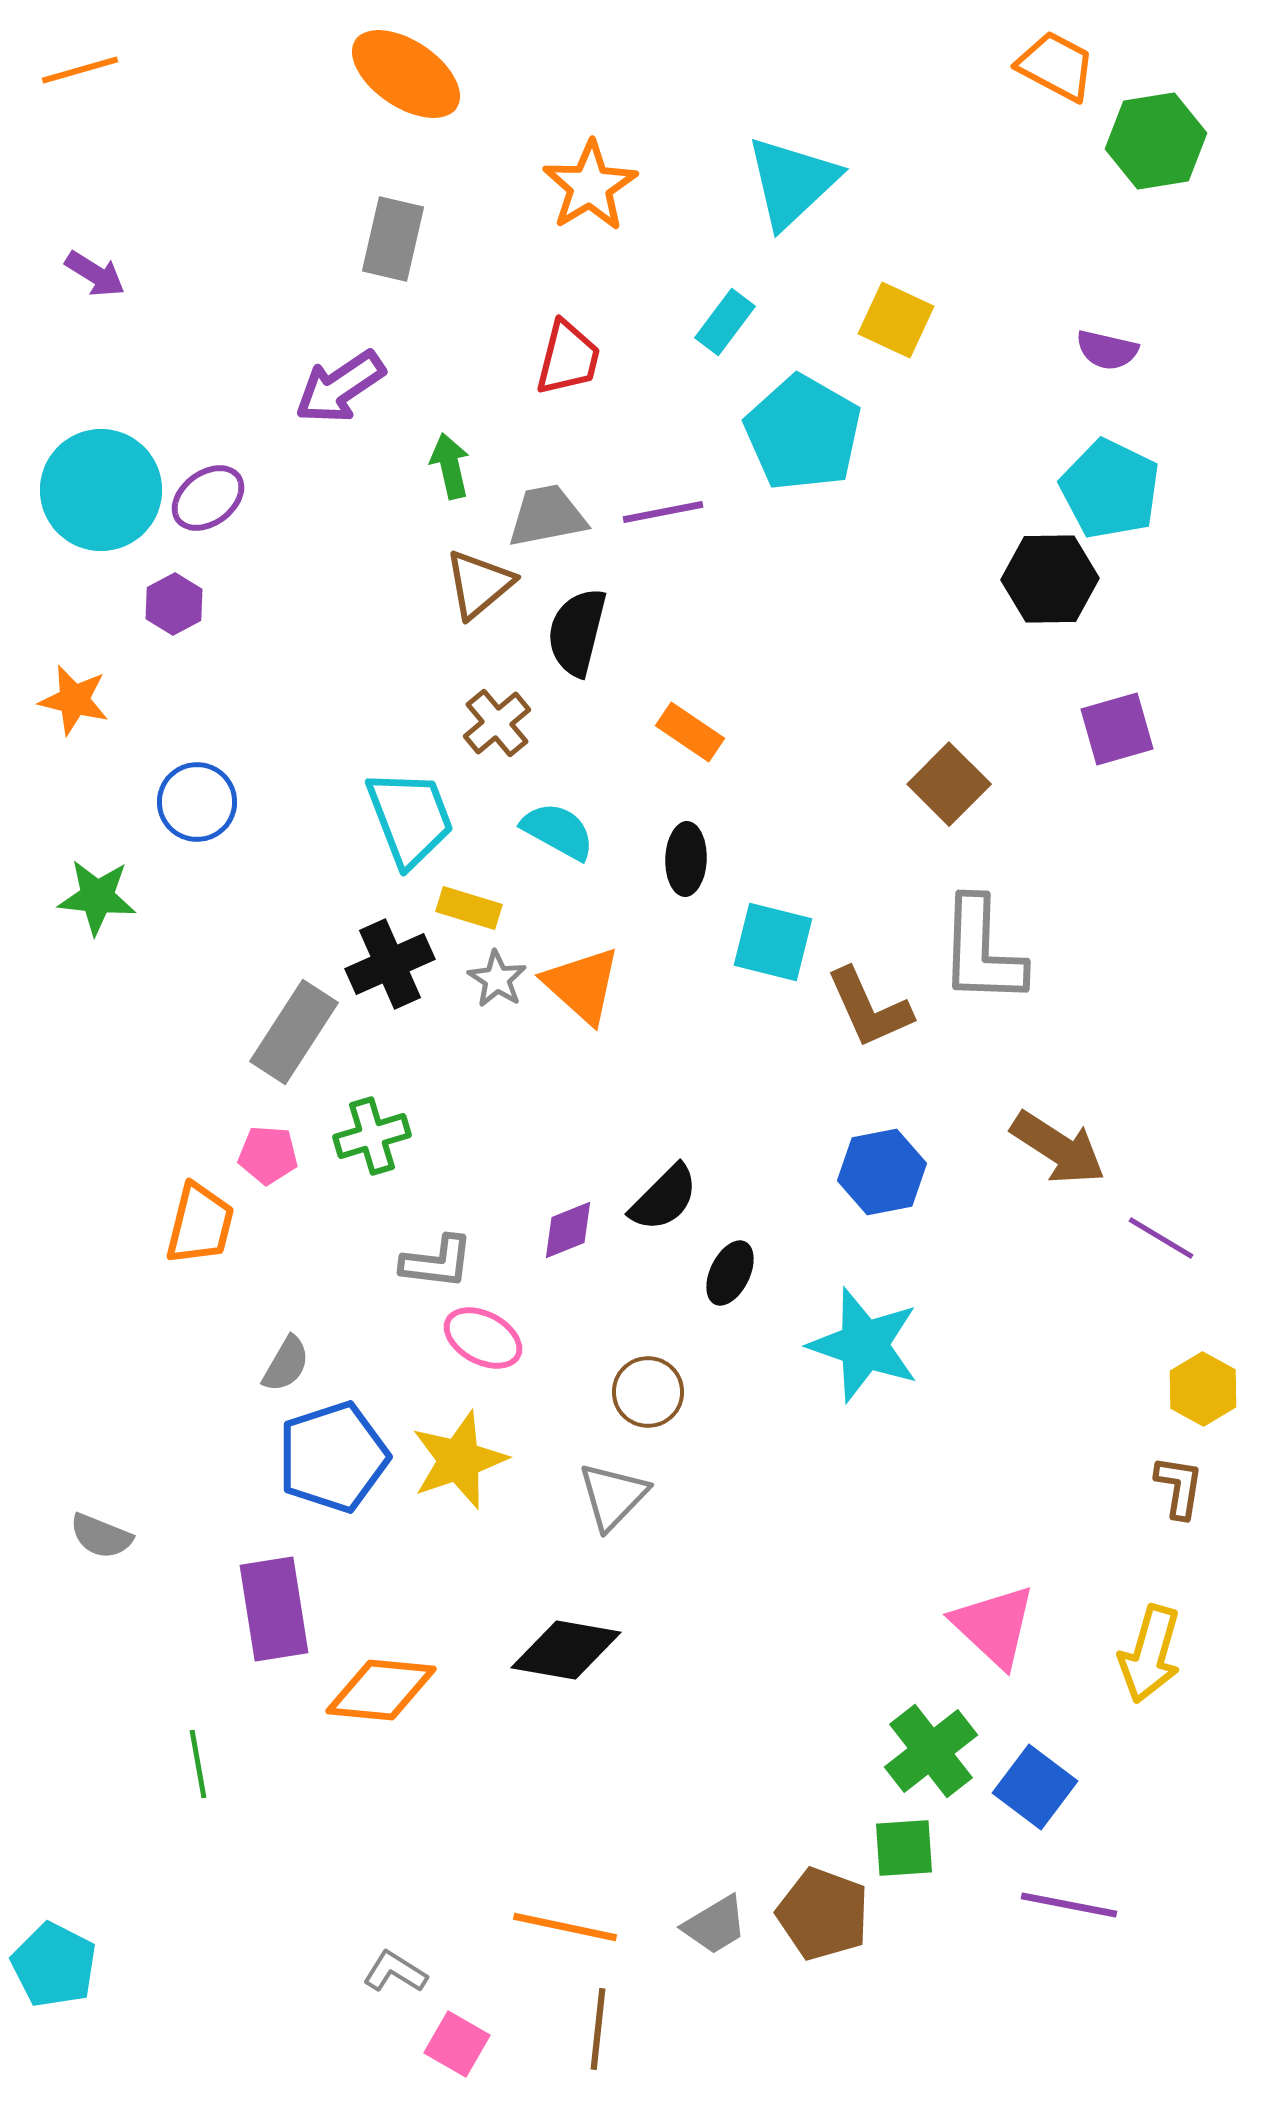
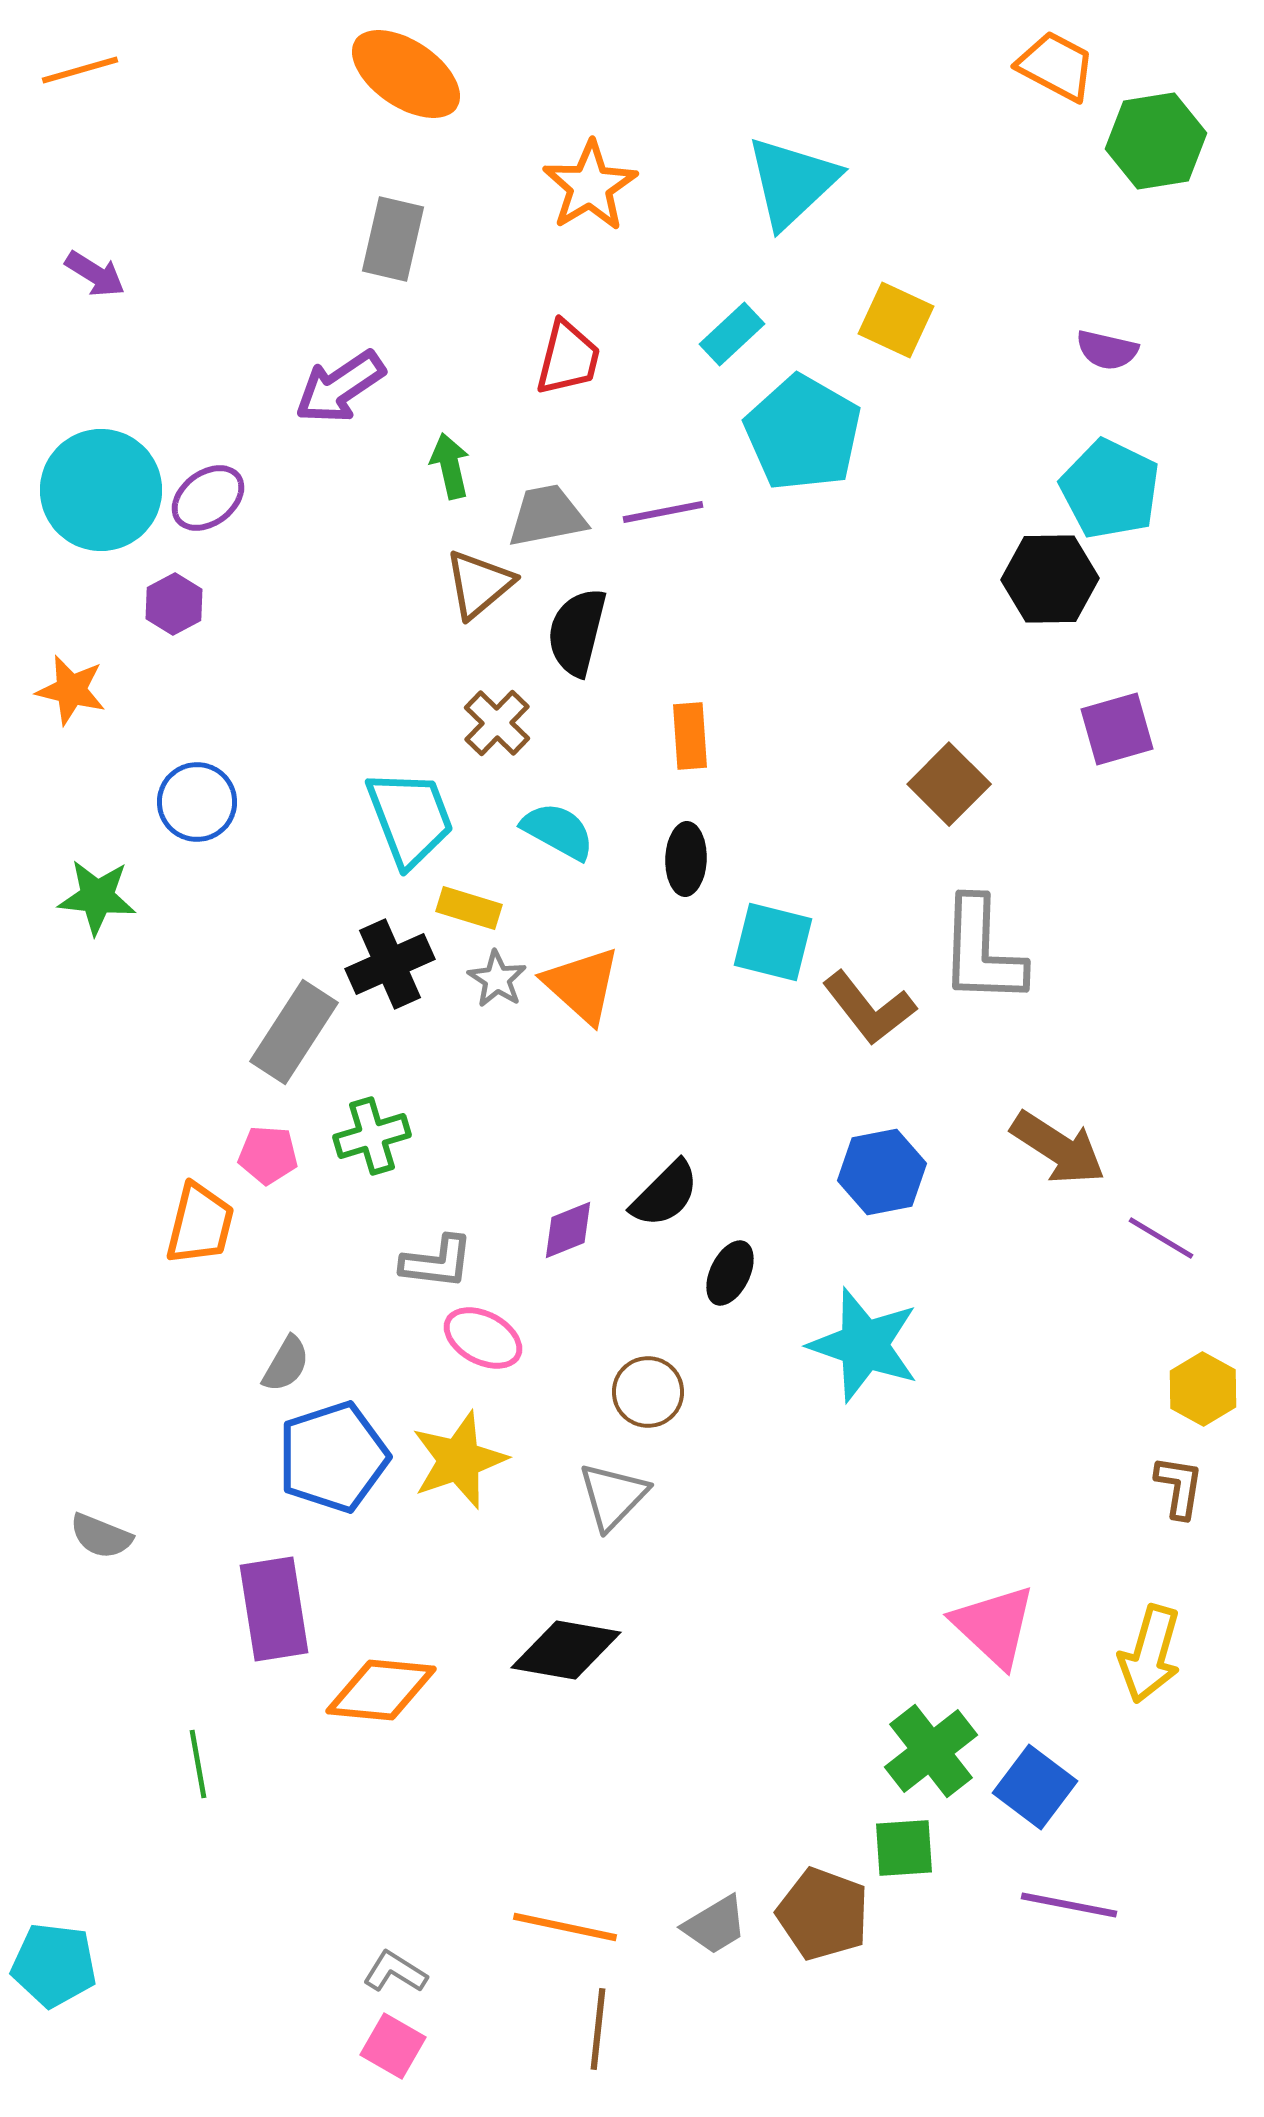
cyan rectangle at (725, 322): moved 7 px right, 12 px down; rotated 10 degrees clockwise
orange star at (74, 700): moved 3 px left, 10 px up
brown cross at (497, 723): rotated 6 degrees counterclockwise
orange rectangle at (690, 732): moved 4 px down; rotated 52 degrees clockwise
brown L-shape at (869, 1008): rotated 14 degrees counterclockwise
black semicircle at (664, 1198): moved 1 px right, 4 px up
cyan pentagon at (54, 1965): rotated 20 degrees counterclockwise
pink square at (457, 2044): moved 64 px left, 2 px down
